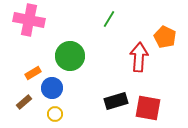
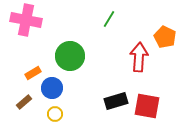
pink cross: moved 3 px left
red square: moved 1 px left, 2 px up
